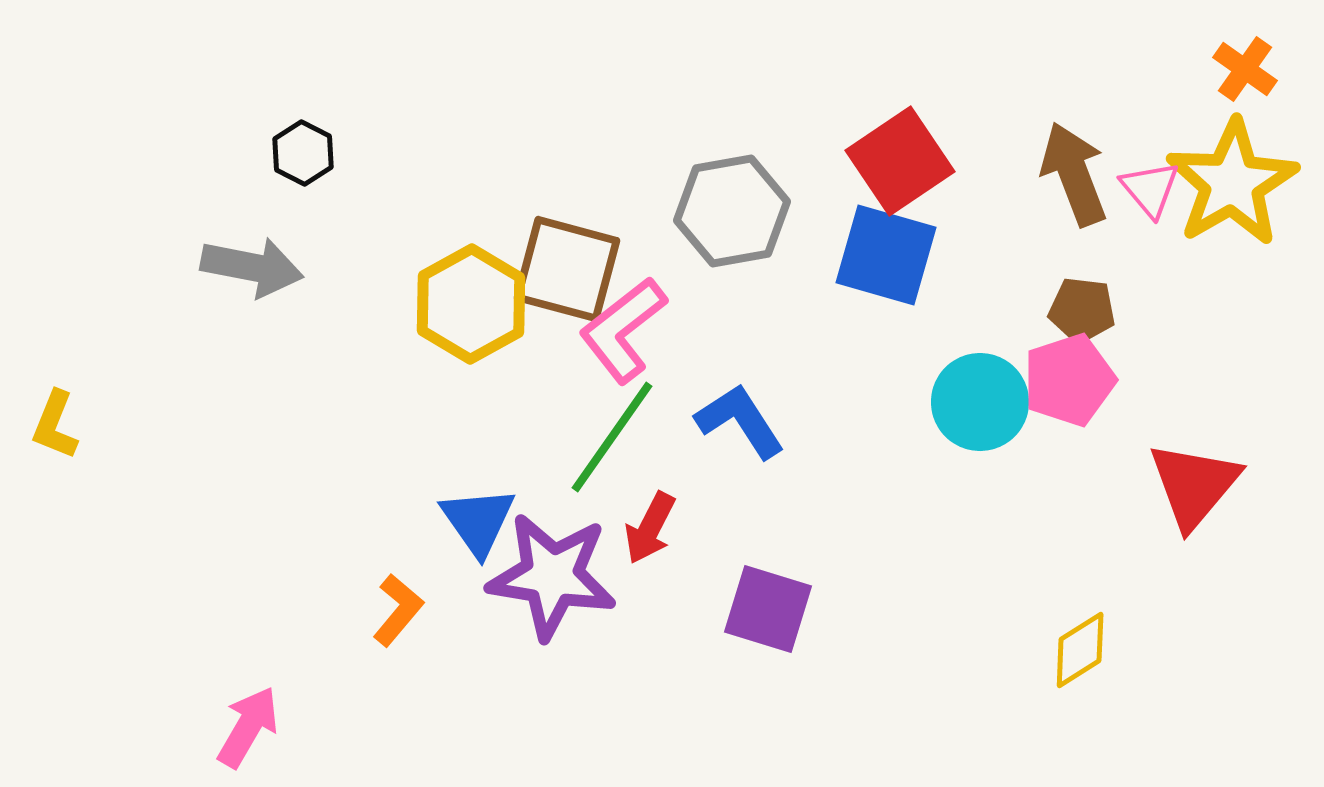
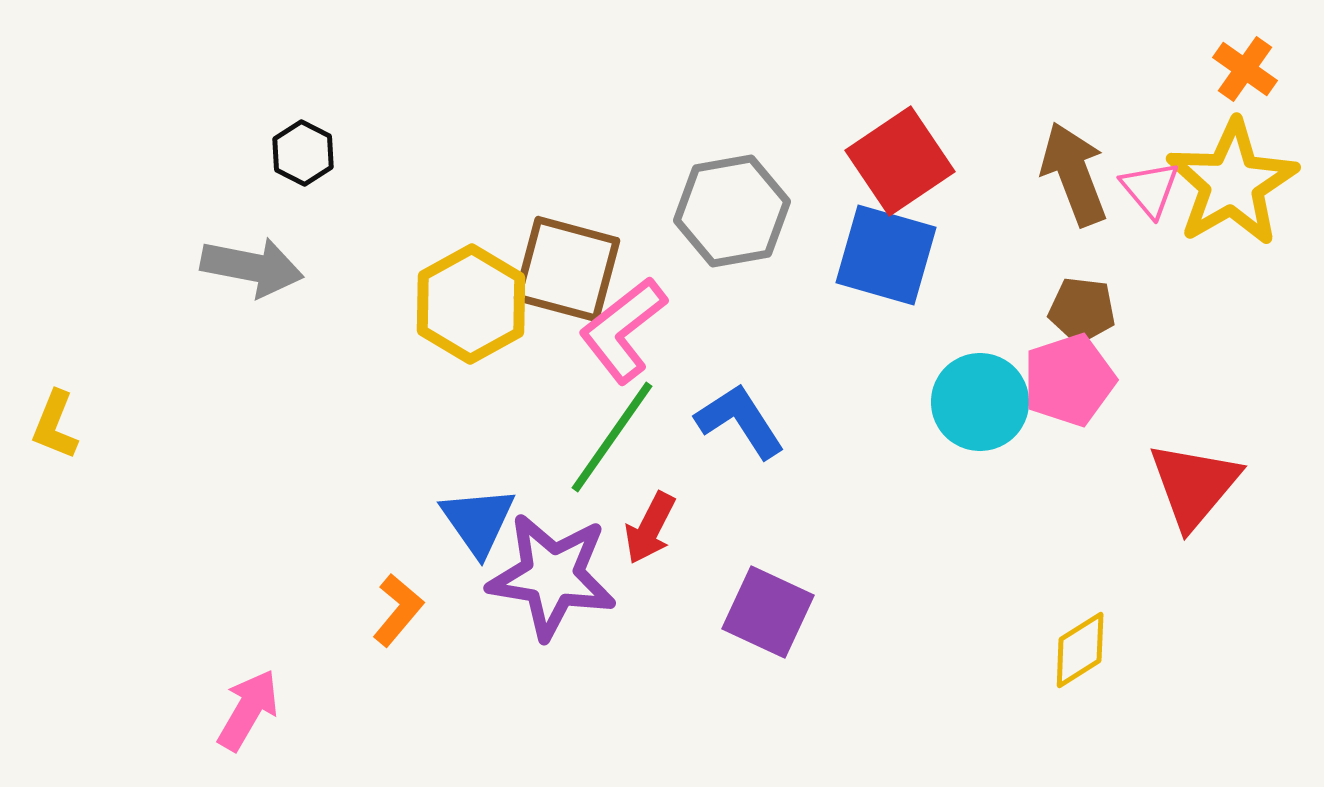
purple square: moved 3 px down; rotated 8 degrees clockwise
pink arrow: moved 17 px up
